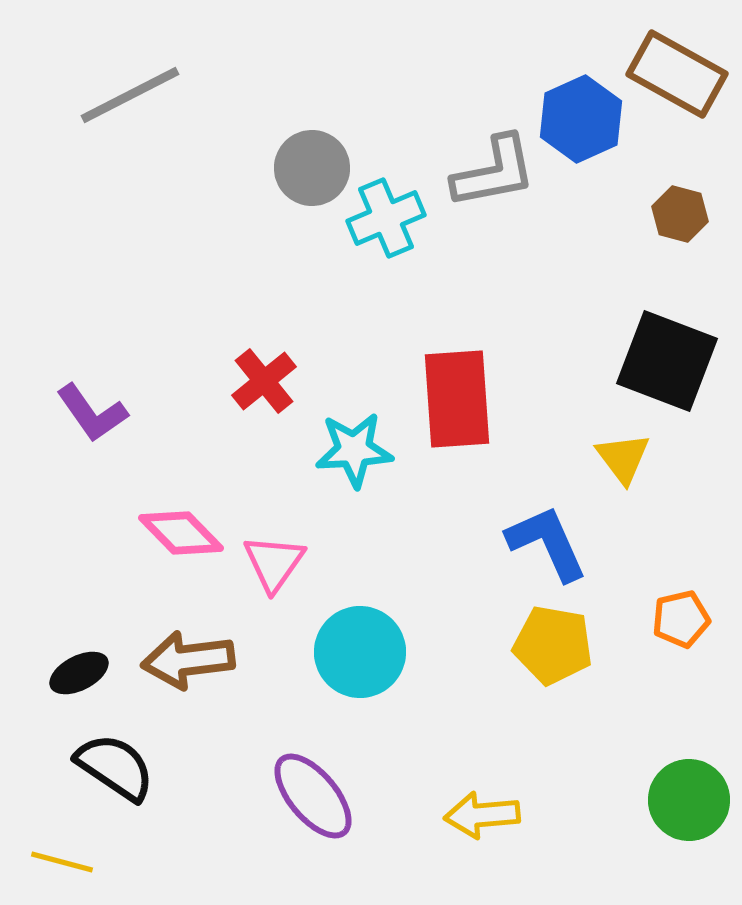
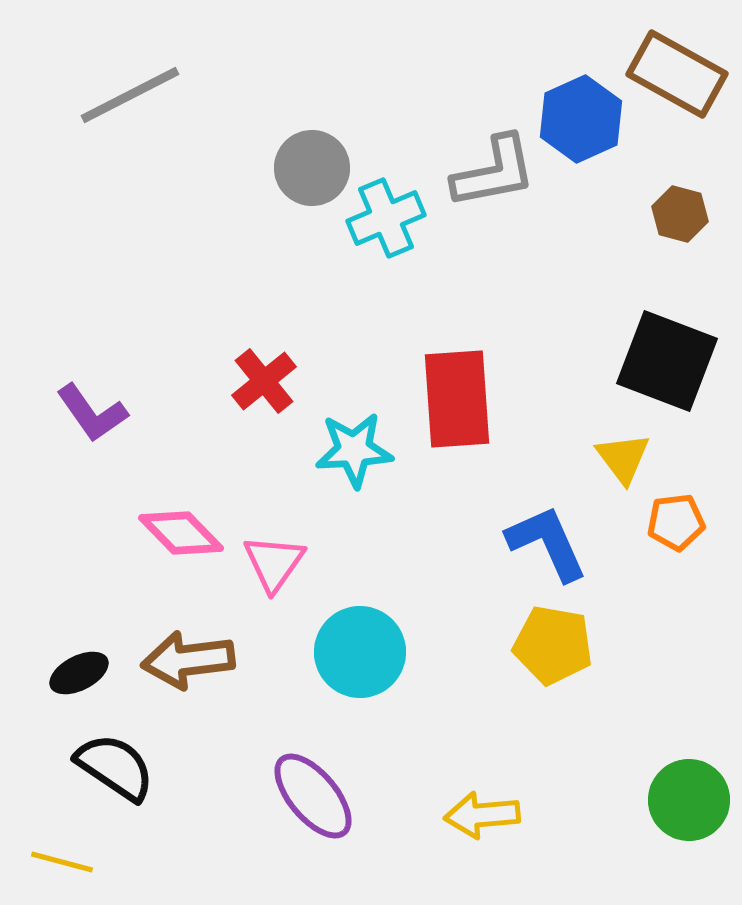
orange pentagon: moved 5 px left, 97 px up; rotated 6 degrees clockwise
